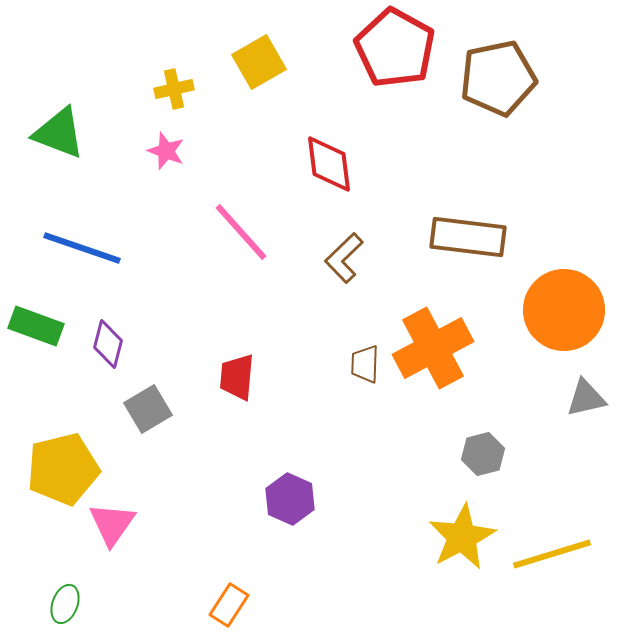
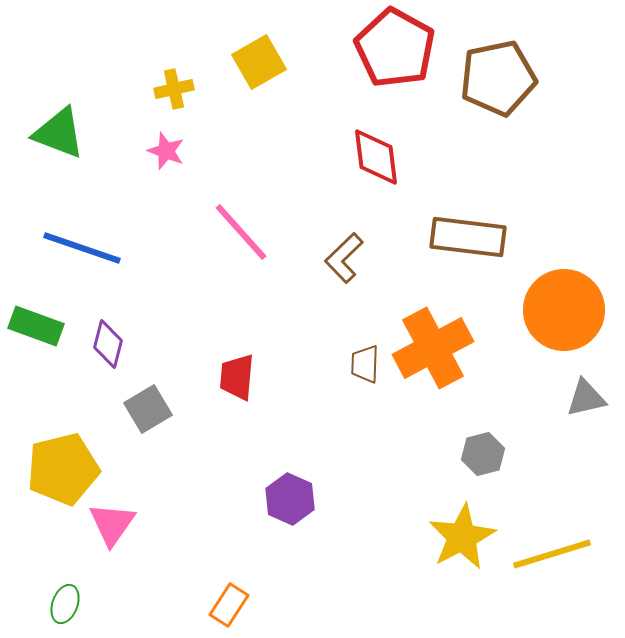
red diamond: moved 47 px right, 7 px up
